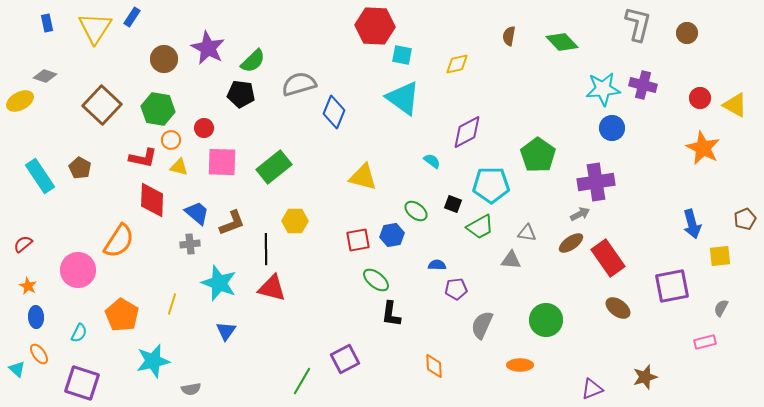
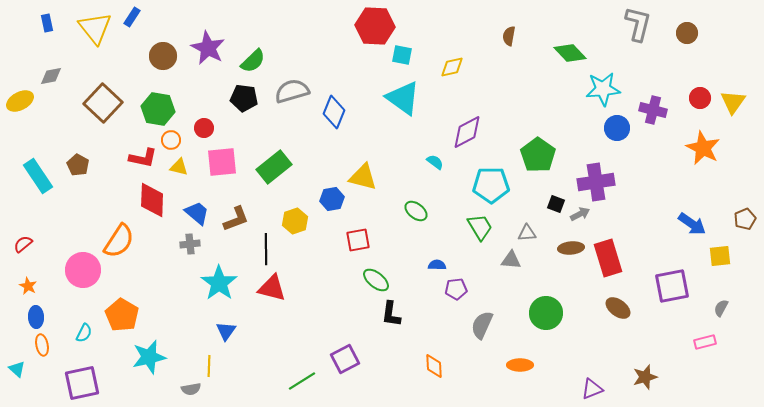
yellow triangle at (95, 28): rotated 12 degrees counterclockwise
green diamond at (562, 42): moved 8 px right, 11 px down
brown circle at (164, 59): moved 1 px left, 3 px up
yellow diamond at (457, 64): moved 5 px left, 3 px down
gray diamond at (45, 76): moved 6 px right; rotated 30 degrees counterclockwise
gray semicircle at (299, 84): moved 7 px left, 7 px down
purple cross at (643, 85): moved 10 px right, 25 px down
black pentagon at (241, 94): moved 3 px right, 4 px down
brown square at (102, 105): moved 1 px right, 2 px up
yellow triangle at (735, 105): moved 2 px left, 3 px up; rotated 36 degrees clockwise
blue circle at (612, 128): moved 5 px right
cyan semicircle at (432, 161): moved 3 px right, 1 px down
pink square at (222, 162): rotated 8 degrees counterclockwise
brown pentagon at (80, 168): moved 2 px left, 3 px up
cyan rectangle at (40, 176): moved 2 px left
black square at (453, 204): moved 103 px right
yellow hexagon at (295, 221): rotated 20 degrees counterclockwise
brown L-shape at (232, 223): moved 4 px right, 4 px up
blue arrow at (692, 224): rotated 40 degrees counterclockwise
green trapezoid at (480, 227): rotated 92 degrees counterclockwise
gray triangle at (527, 233): rotated 12 degrees counterclockwise
blue hexagon at (392, 235): moved 60 px left, 36 px up
brown ellipse at (571, 243): moved 5 px down; rotated 30 degrees clockwise
red rectangle at (608, 258): rotated 18 degrees clockwise
pink circle at (78, 270): moved 5 px right
cyan star at (219, 283): rotated 15 degrees clockwise
yellow line at (172, 304): moved 37 px right, 62 px down; rotated 15 degrees counterclockwise
green circle at (546, 320): moved 7 px up
cyan semicircle at (79, 333): moved 5 px right
orange ellipse at (39, 354): moved 3 px right, 9 px up; rotated 25 degrees clockwise
cyan star at (153, 361): moved 4 px left, 4 px up
green line at (302, 381): rotated 28 degrees clockwise
purple square at (82, 383): rotated 30 degrees counterclockwise
